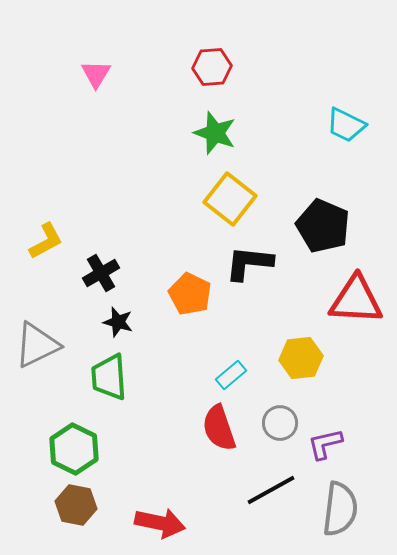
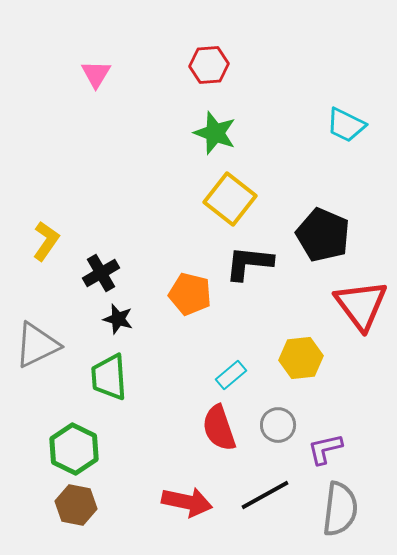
red hexagon: moved 3 px left, 2 px up
black pentagon: moved 9 px down
yellow L-shape: rotated 27 degrees counterclockwise
orange pentagon: rotated 12 degrees counterclockwise
red triangle: moved 5 px right, 5 px down; rotated 50 degrees clockwise
black star: moved 3 px up
gray circle: moved 2 px left, 2 px down
purple L-shape: moved 5 px down
black line: moved 6 px left, 5 px down
red arrow: moved 27 px right, 21 px up
